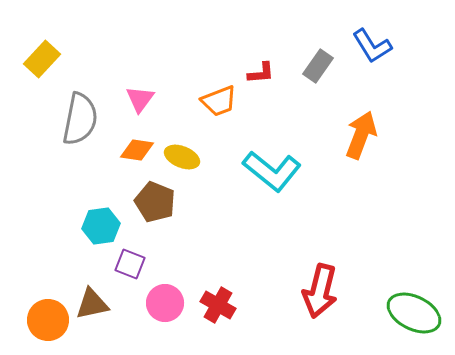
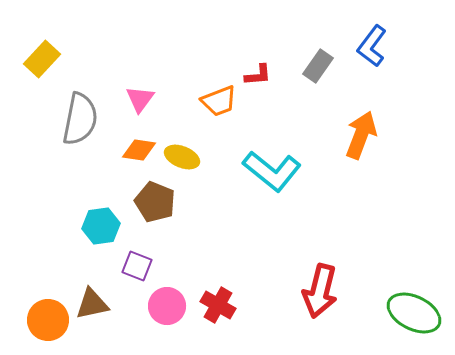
blue L-shape: rotated 69 degrees clockwise
red L-shape: moved 3 px left, 2 px down
orange diamond: moved 2 px right
purple square: moved 7 px right, 2 px down
pink circle: moved 2 px right, 3 px down
